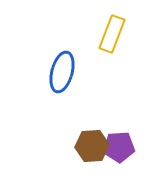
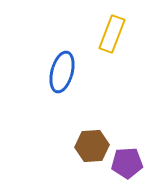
purple pentagon: moved 8 px right, 16 px down
